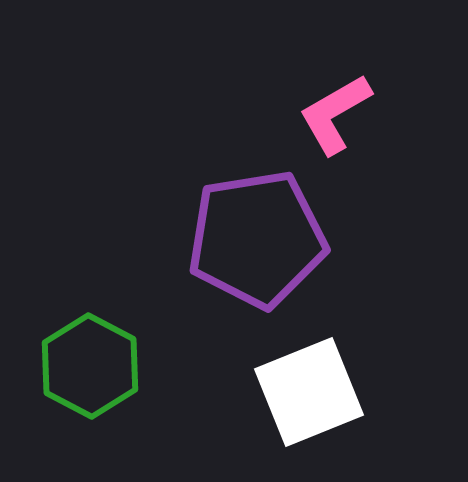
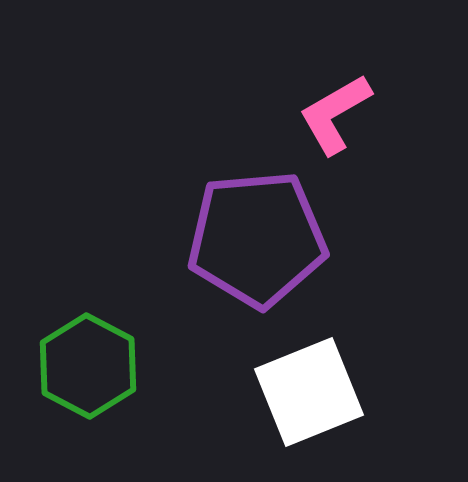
purple pentagon: rotated 4 degrees clockwise
green hexagon: moved 2 px left
